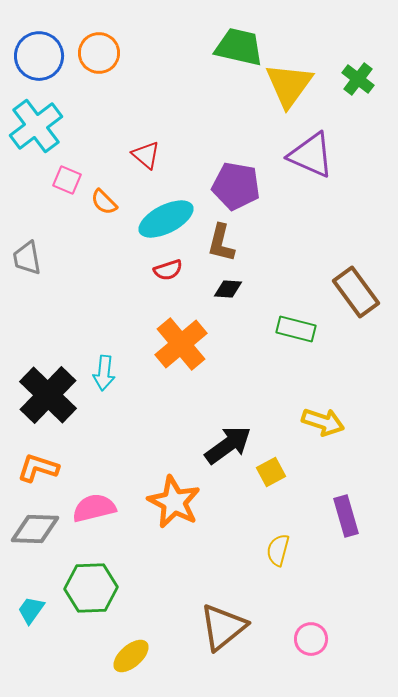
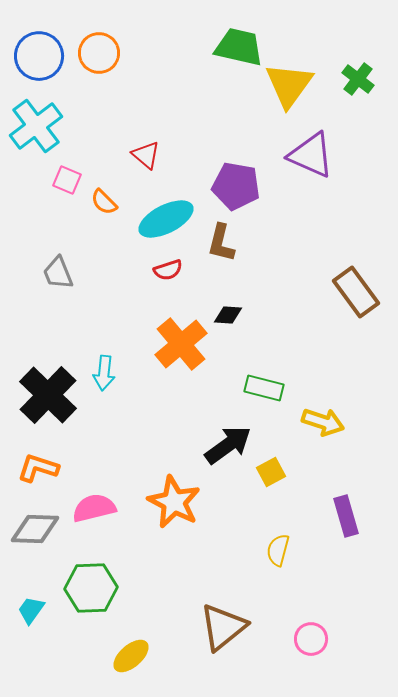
gray trapezoid: moved 31 px right, 15 px down; rotated 12 degrees counterclockwise
black diamond: moved 26 px down
green rectangle: moved 32 px left, 59 px down
